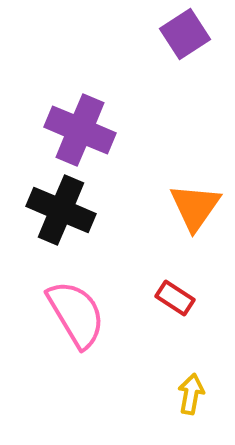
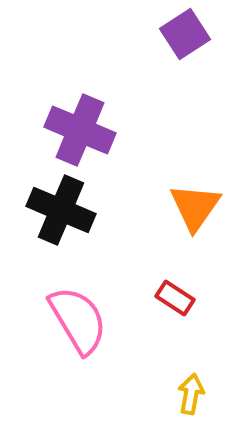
pink semicircle: moved 2 px right, 6 px down
